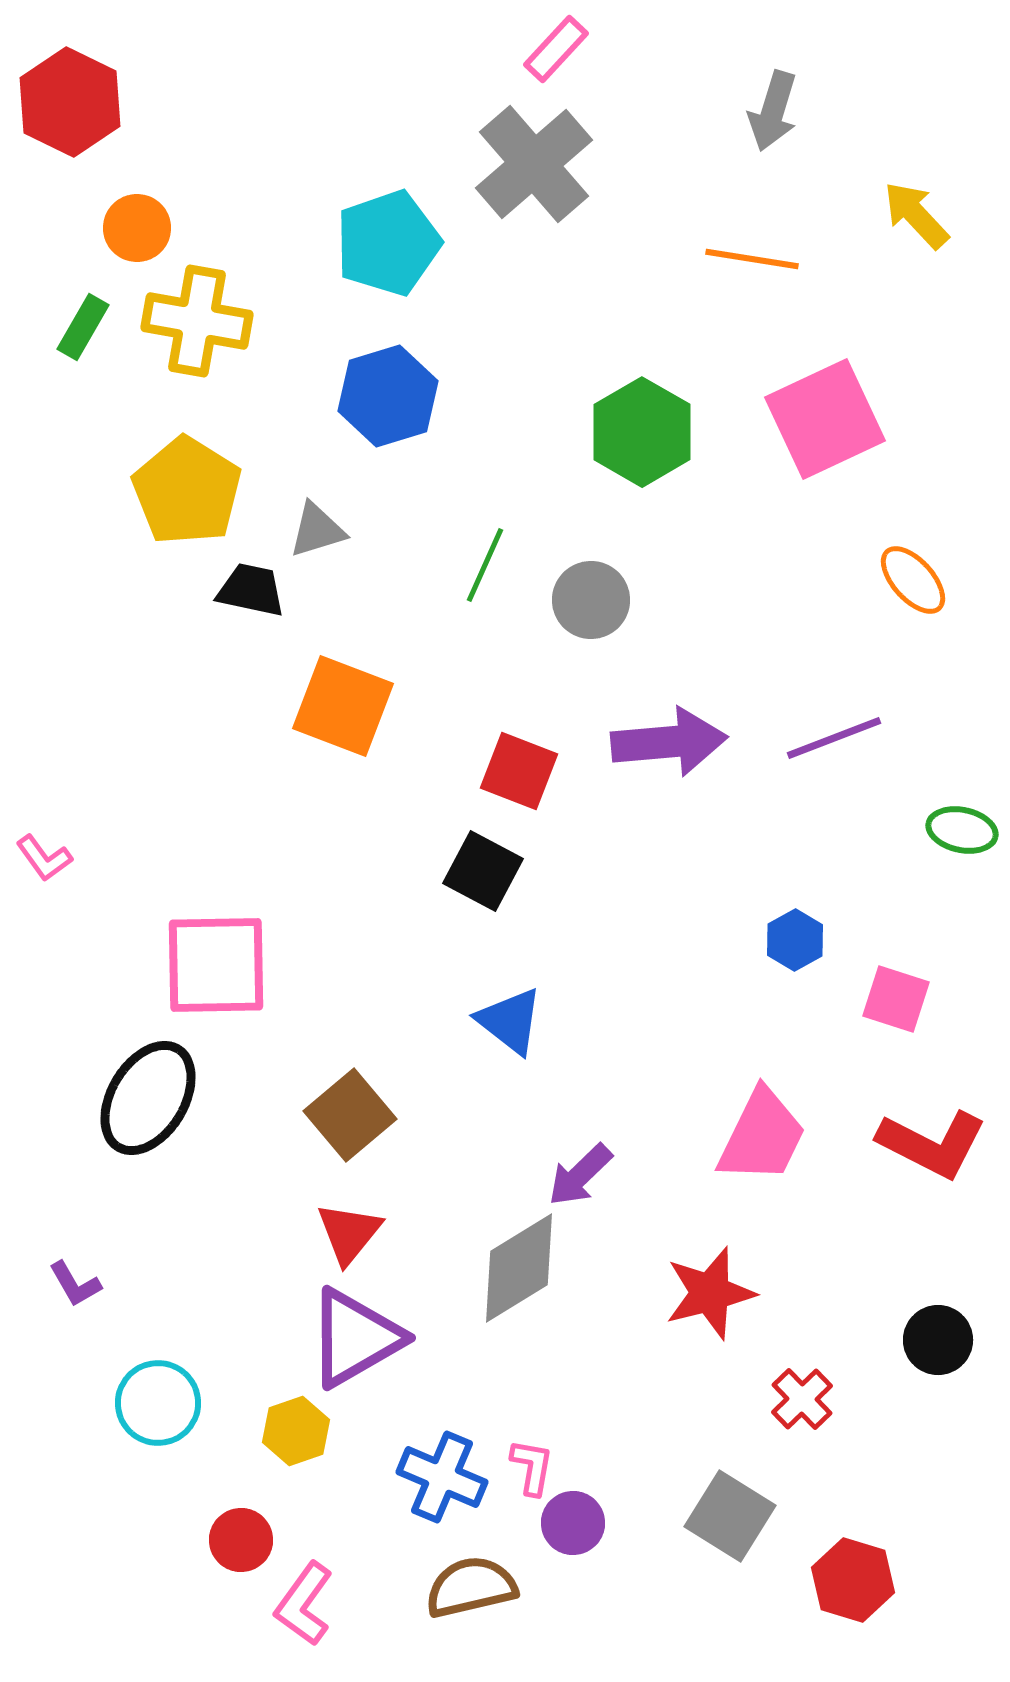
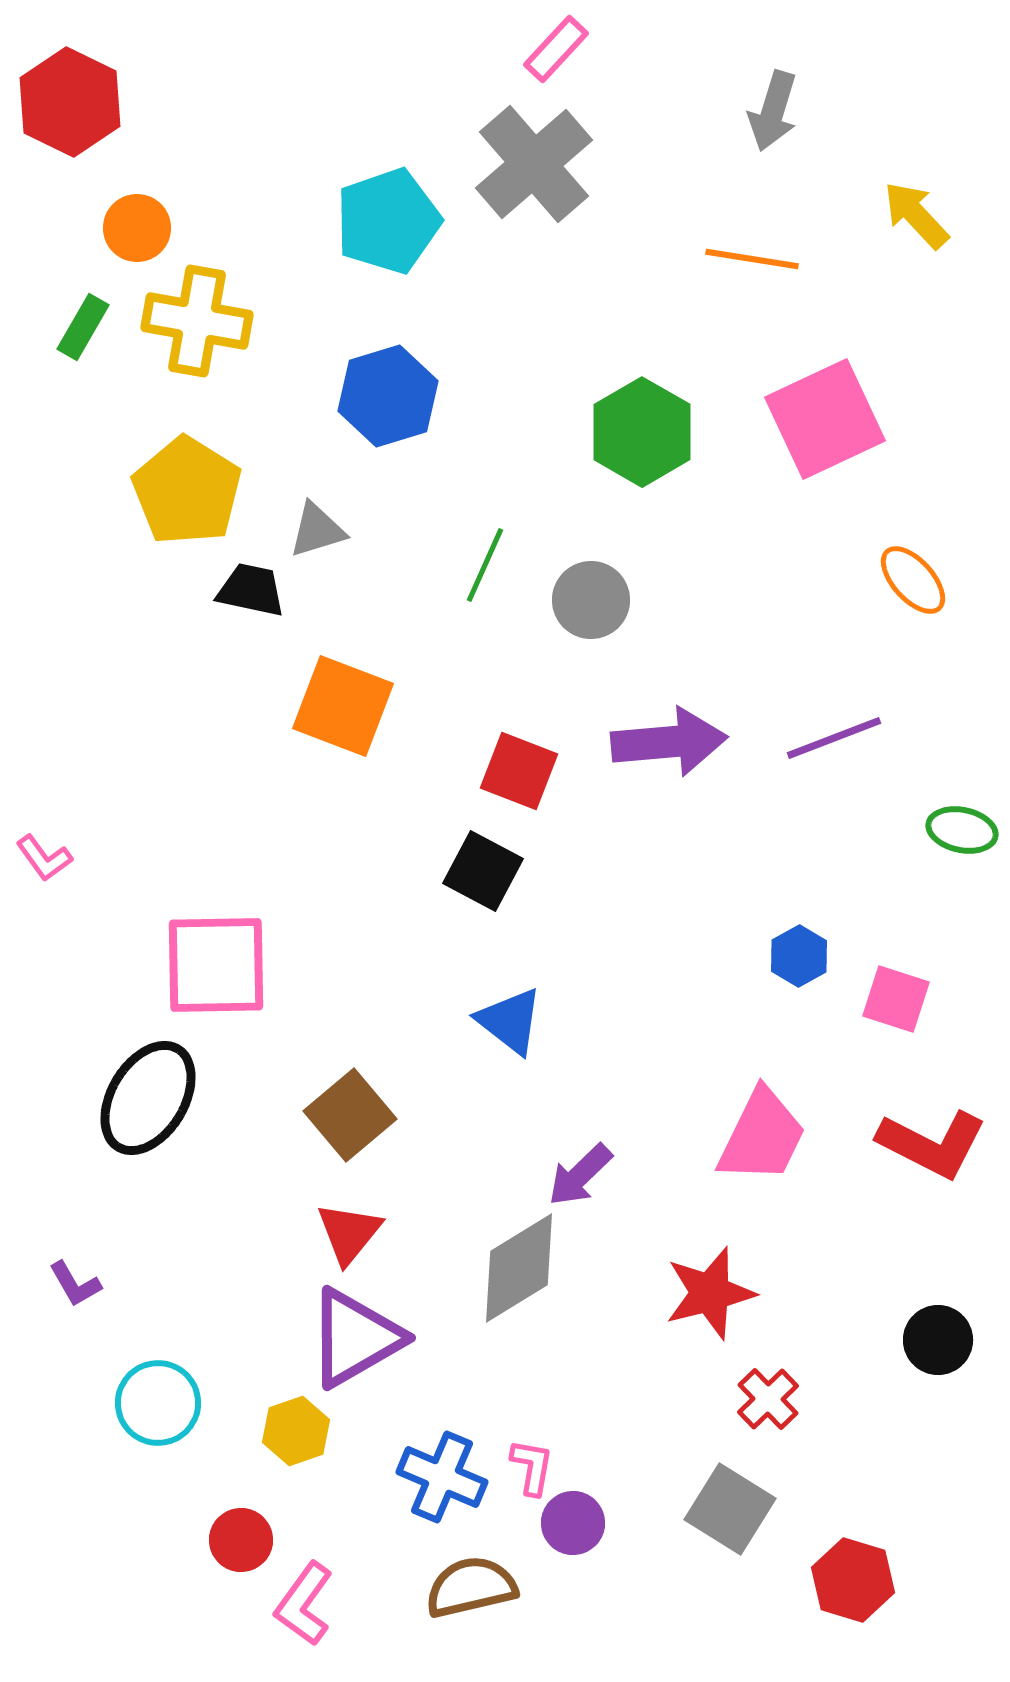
cyan pentagon at (388, 243): moved 22 px up
blue hexagon at (795, 940): moved 4 px right, 16 px down
red cross at (802, 1399): moved 34 px left
gray square at (730, 1516): moved 7 px up
